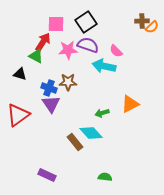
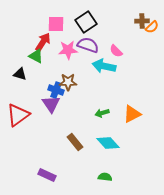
blue cross: moved 7 px right, 2 px down
orange triangle: moved 2 px right, 10 px down
cyan diamond: moved 17 px right, 10 px down
